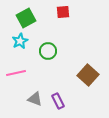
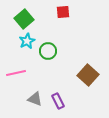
green square: moved 2 px left, 1 px down; rotated 12 degrees counterclockwise
cyan star: moved 7 px right
